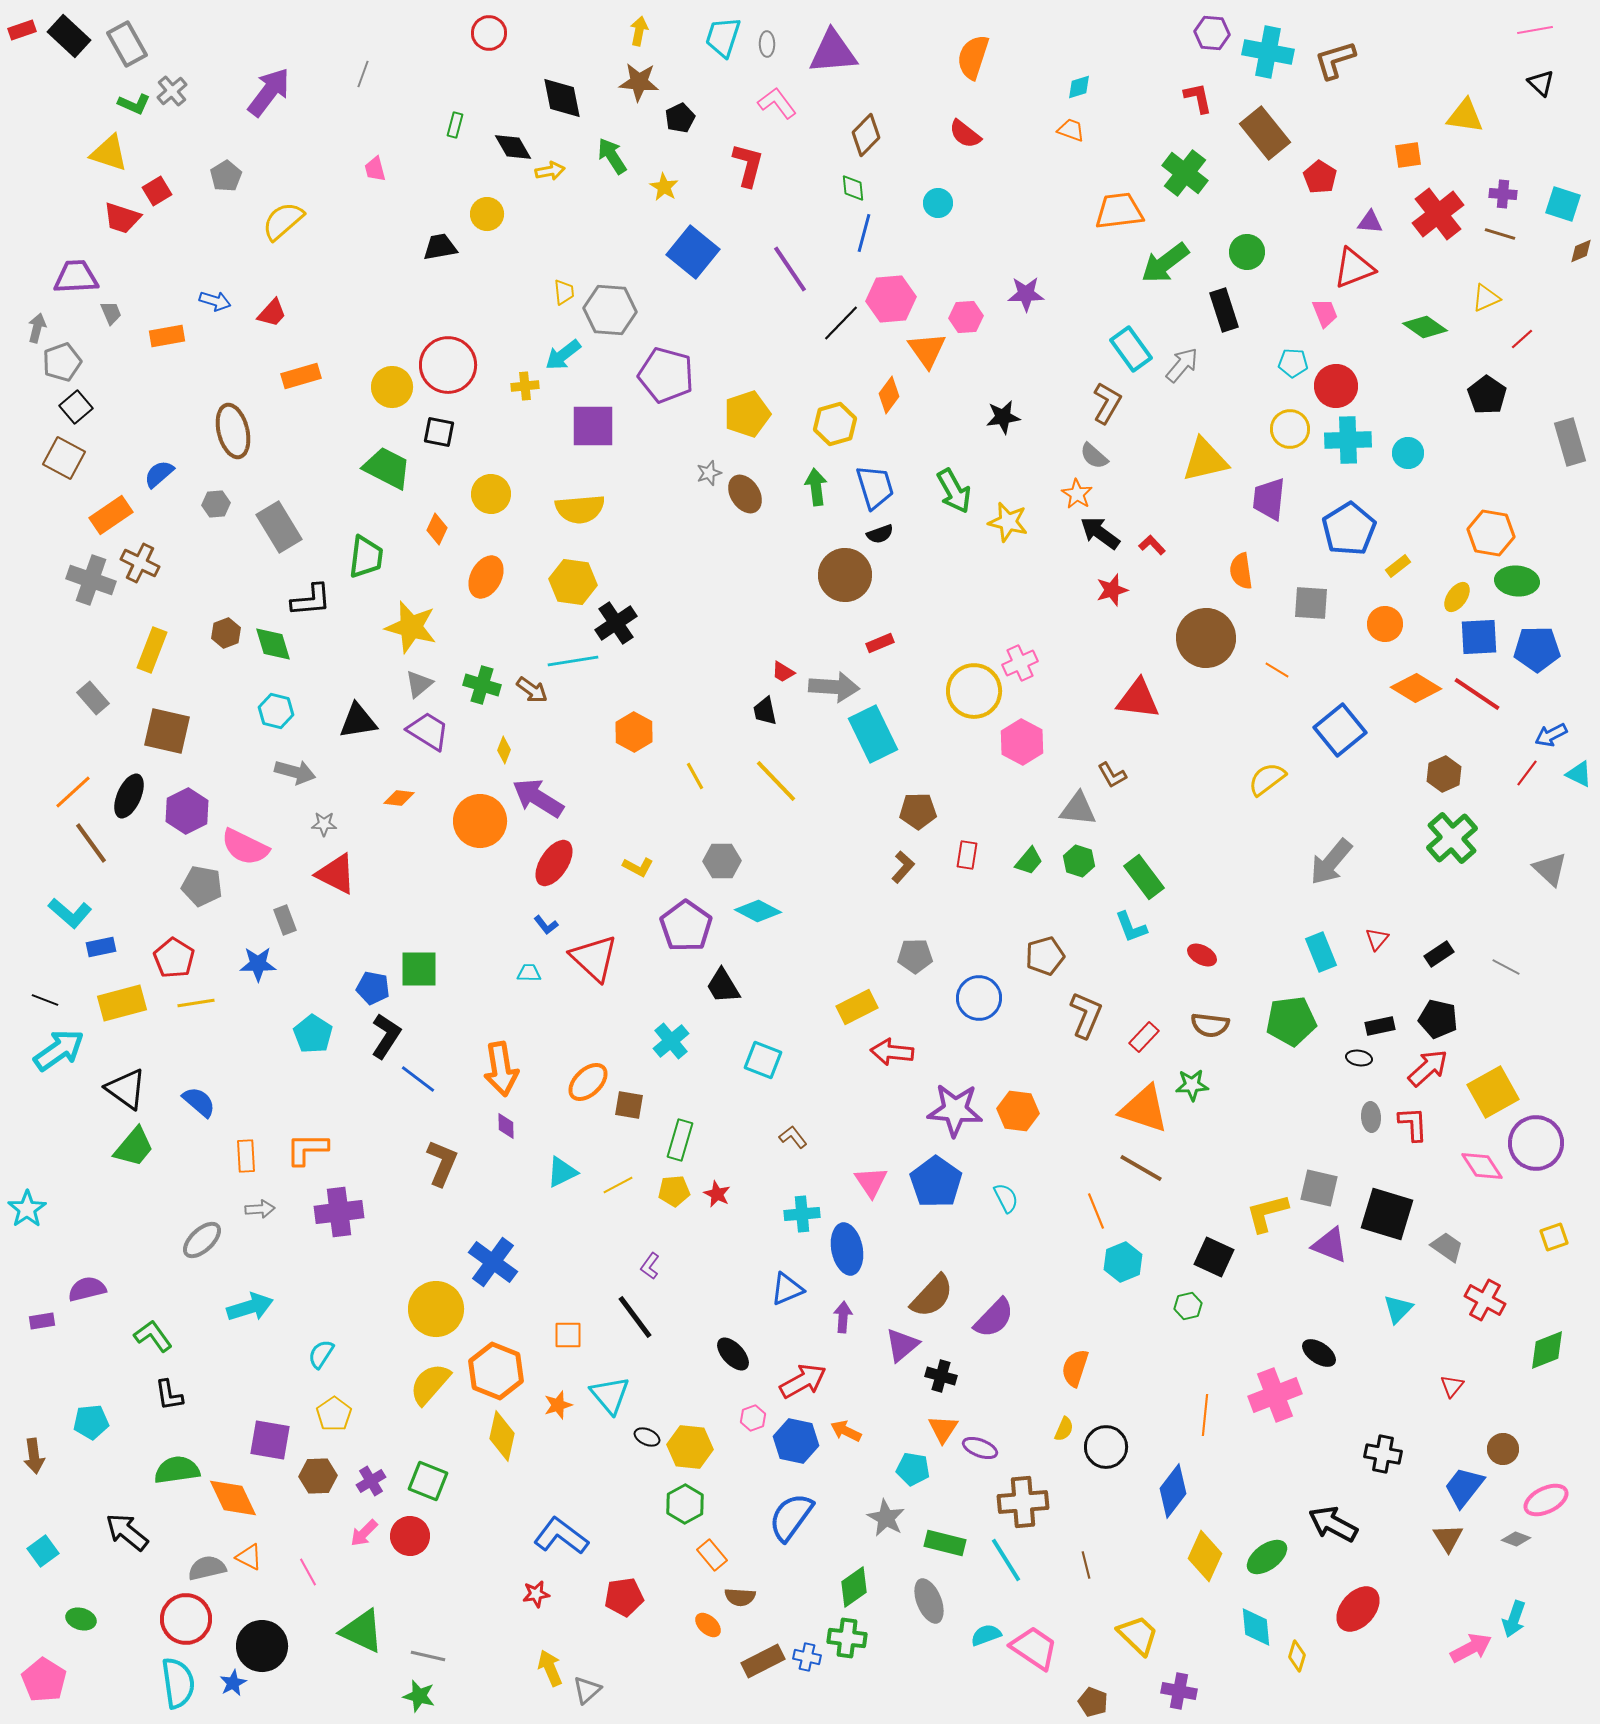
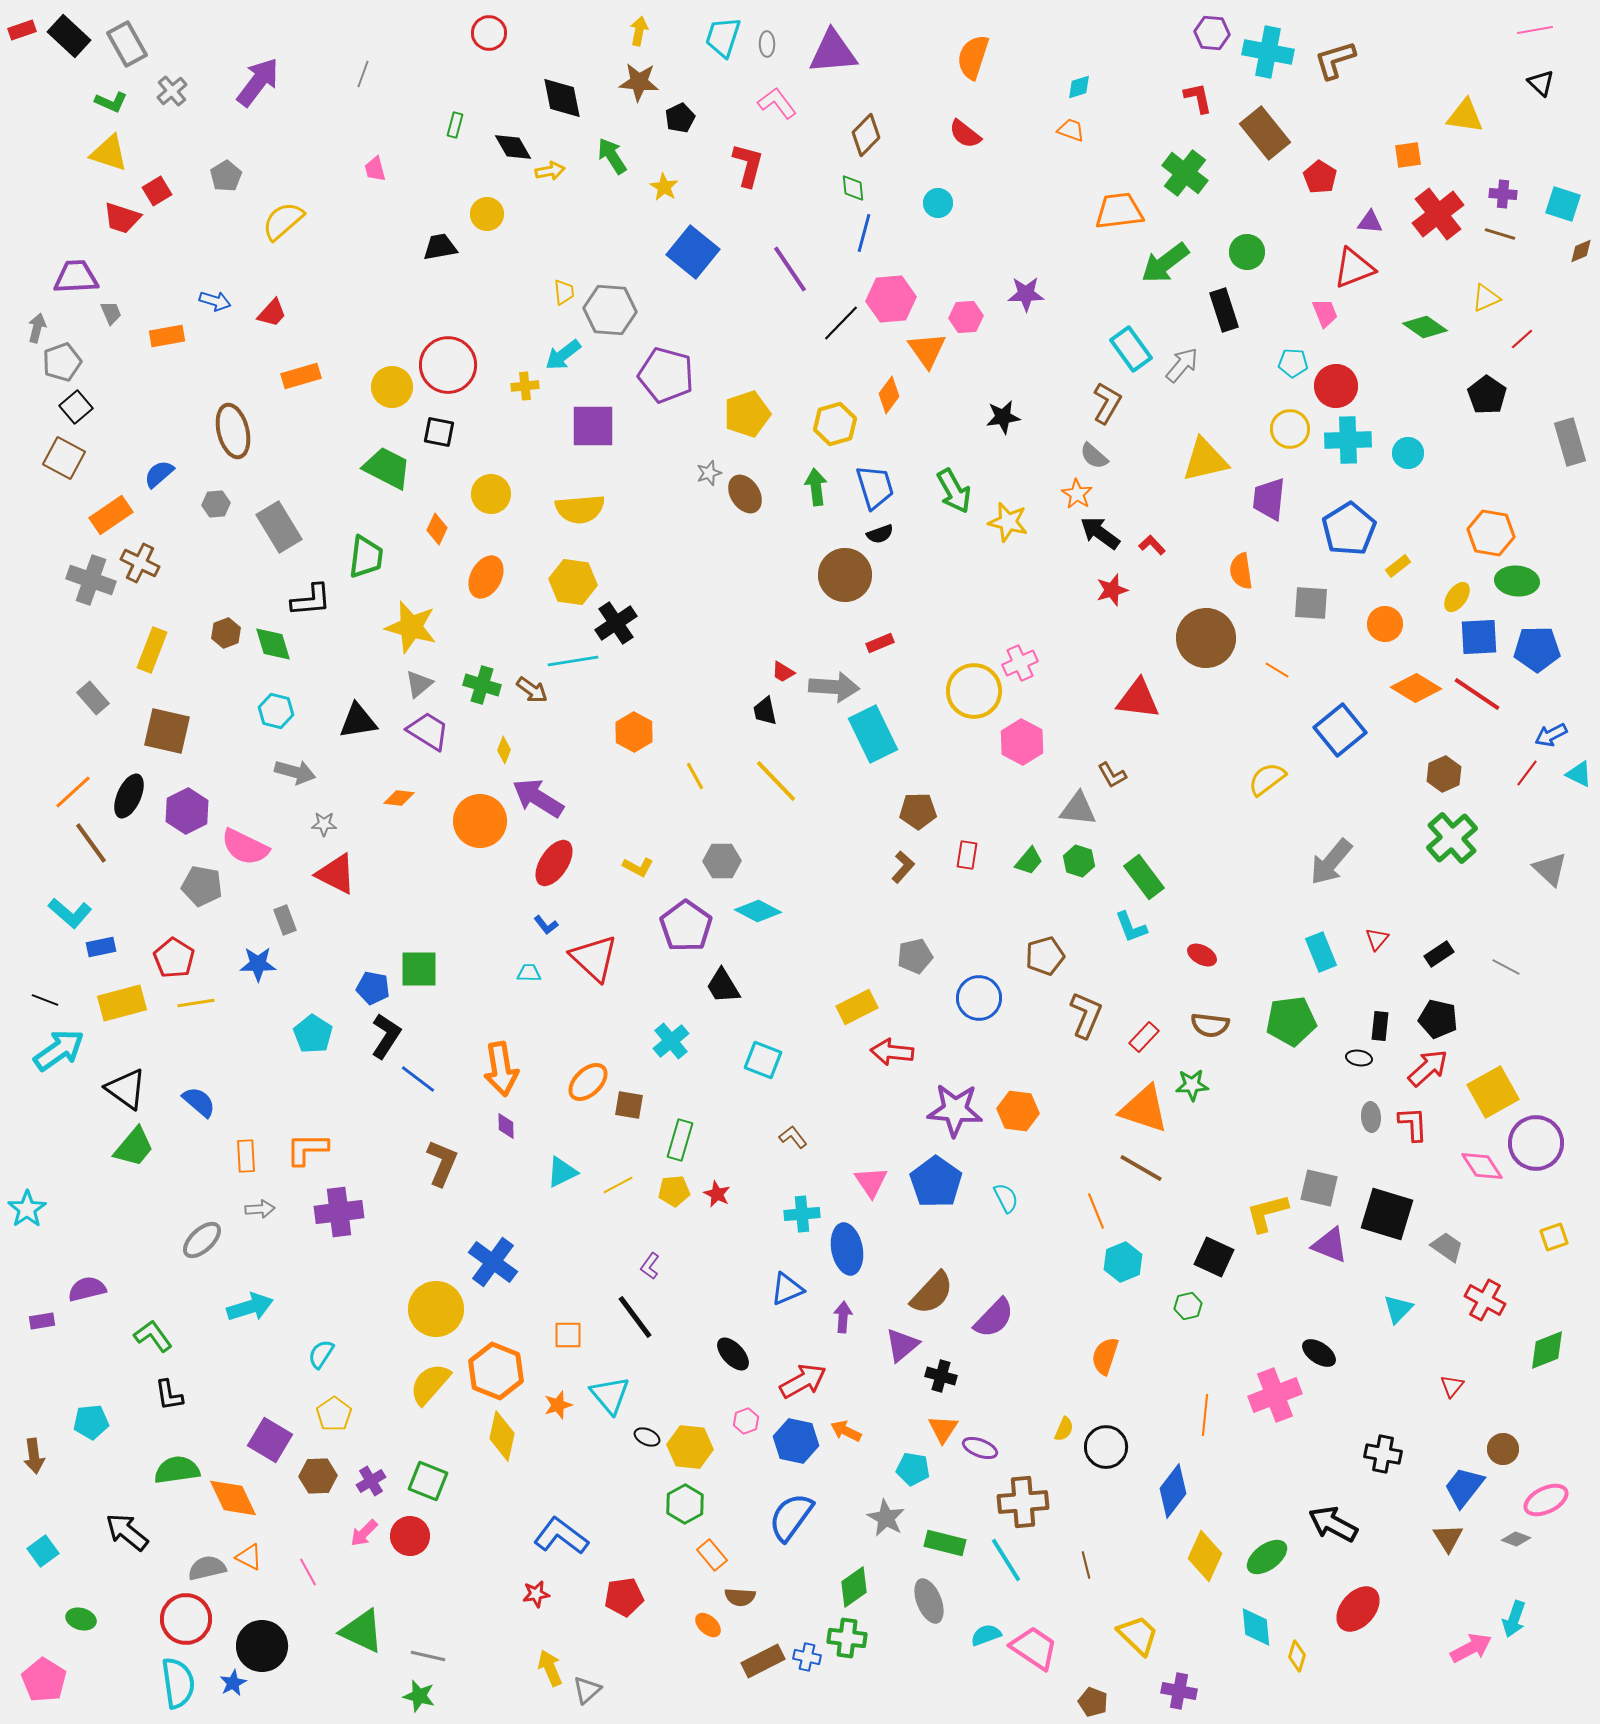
purple arrow at (269, 92): moved 11 px left, 10 px up
green L-shape at (134, 104): moved 23 px left, 2 px up
gray pentagon at (915, 956): rotated 12 degrees counterclockwise
black rectangle at (1380, 1026): rotated 72 degrees counterclockwise
brown semicircle at (932, 1296): moved 3 px up
orange semicircle at (1075, 1368): moved 30 px right, 12 px up
pink hexagon at (753, 1418): moved 7 px left, 3 px down
purple square at (270, 1440): rotated 21 degrees clockwise
